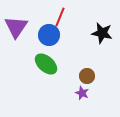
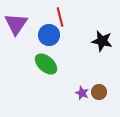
red line: rotated 36 degrees counterclockwise
purple triangle: moved 3 px up
black star: moved 8 px down
brown circle: moved 12 px right, 16 px down
